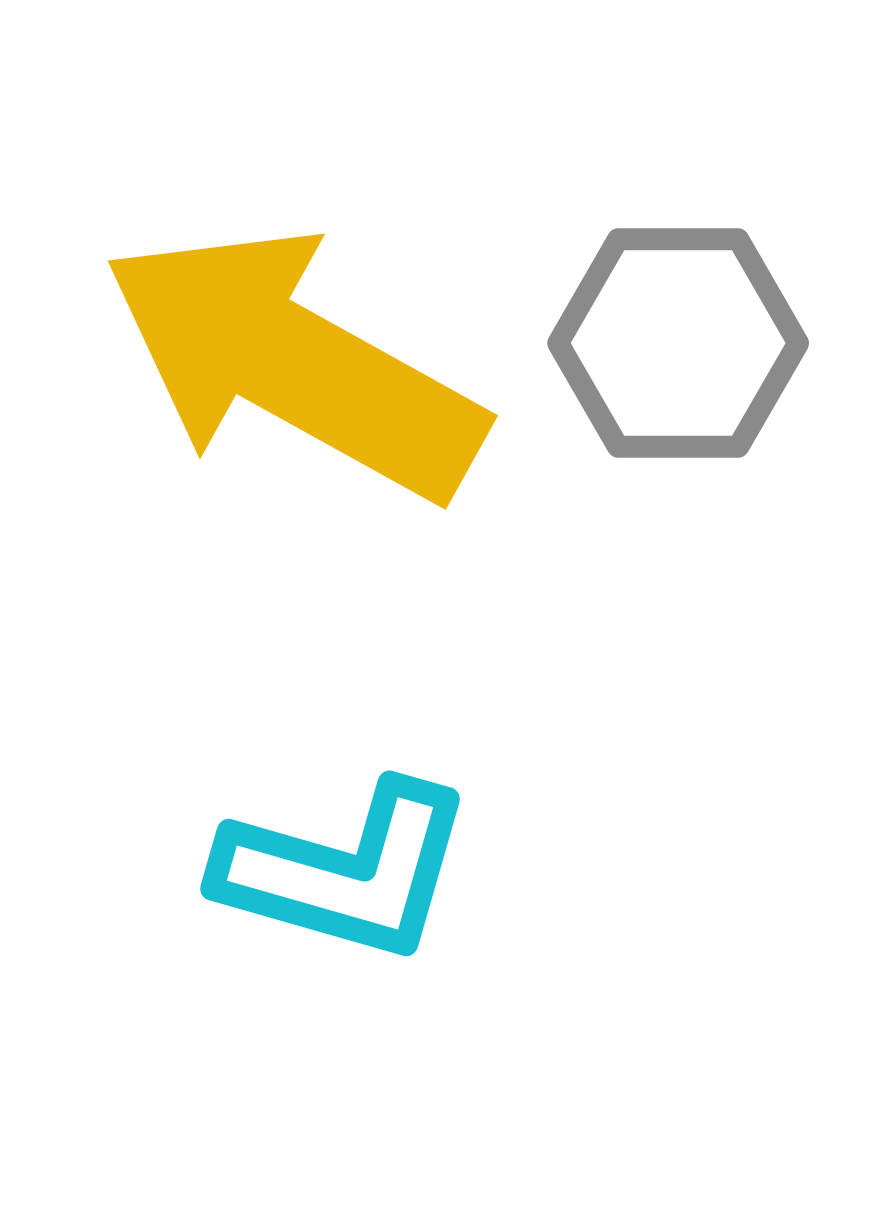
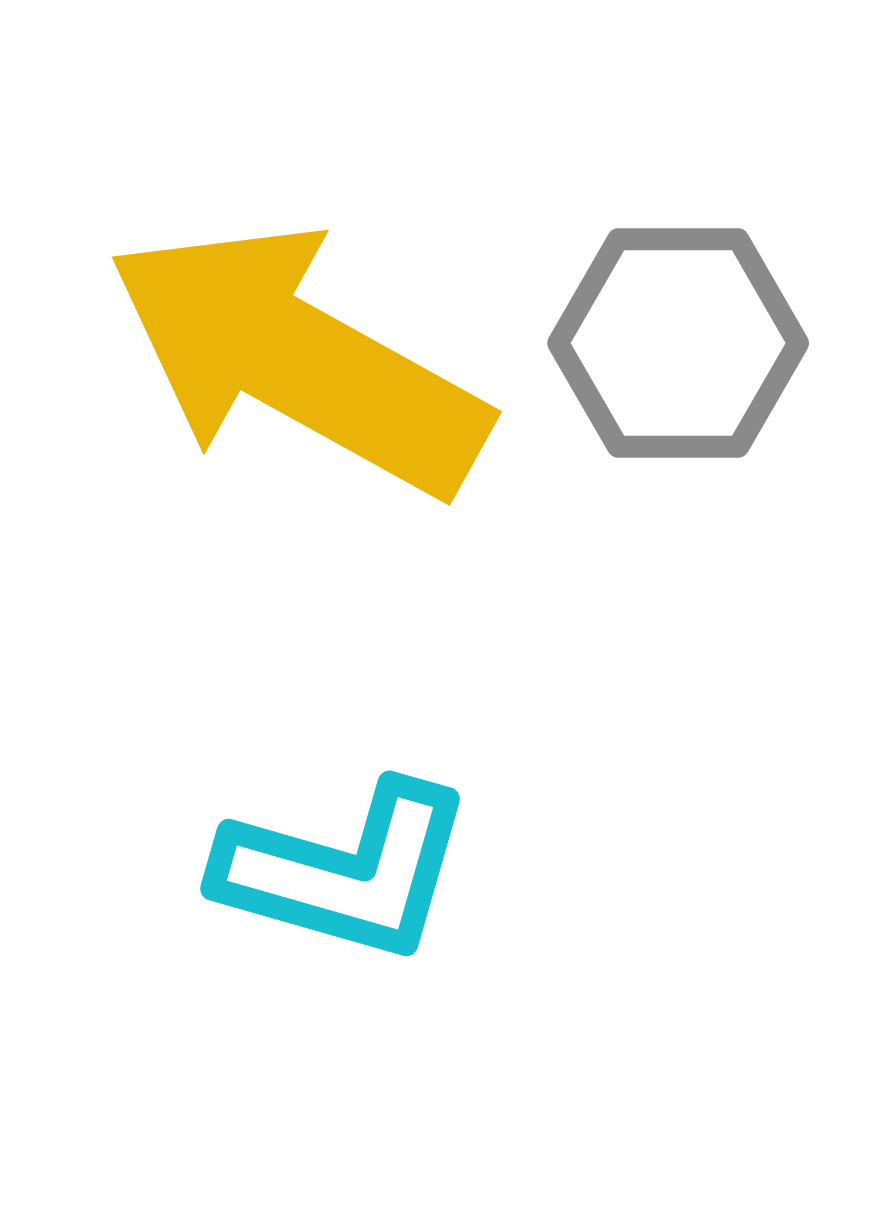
yellow arrow: moved 4 px right, 4 px up
